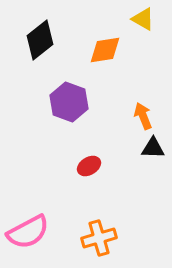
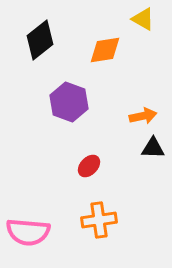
orange arrow: rotated 100 degrees clockwise
red ellipse: rotated 15 degrees counterclockwise
pink semicircle: rotated 33 degrees clockwise
orange cross: moved 18 px up; rotated 8 degrees clockwise
